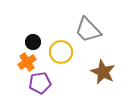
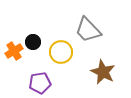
orange cross: moved 13 px left, 11 px up
